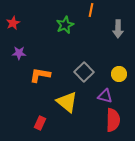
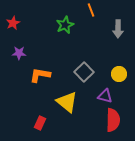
orange line: rotated 32 degrees counterclockwise
